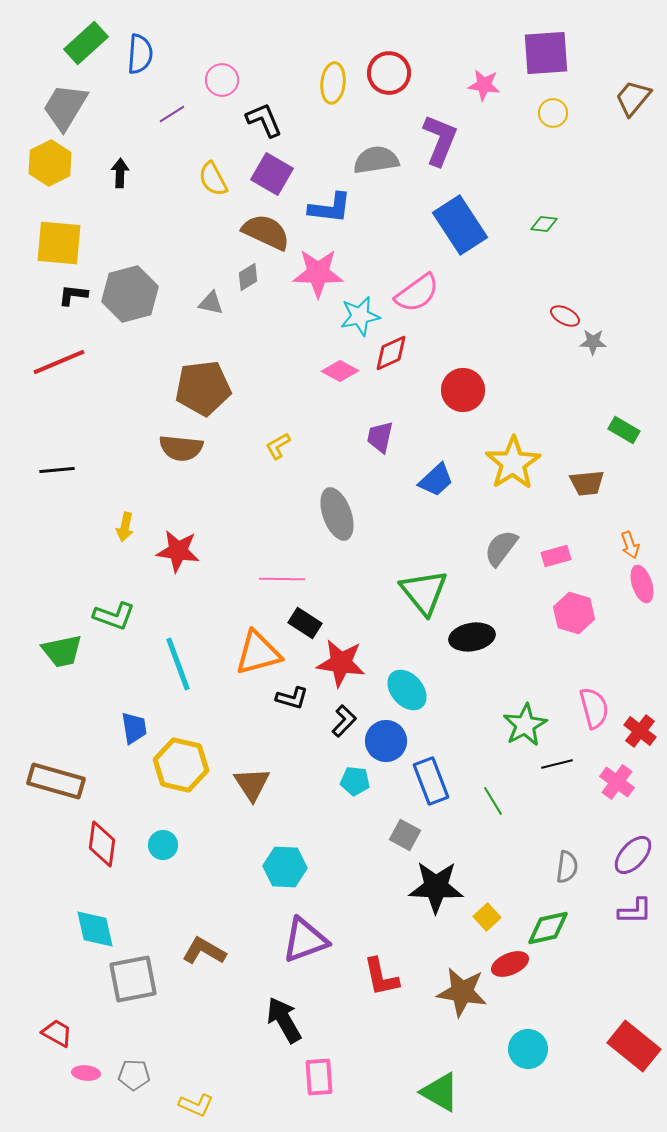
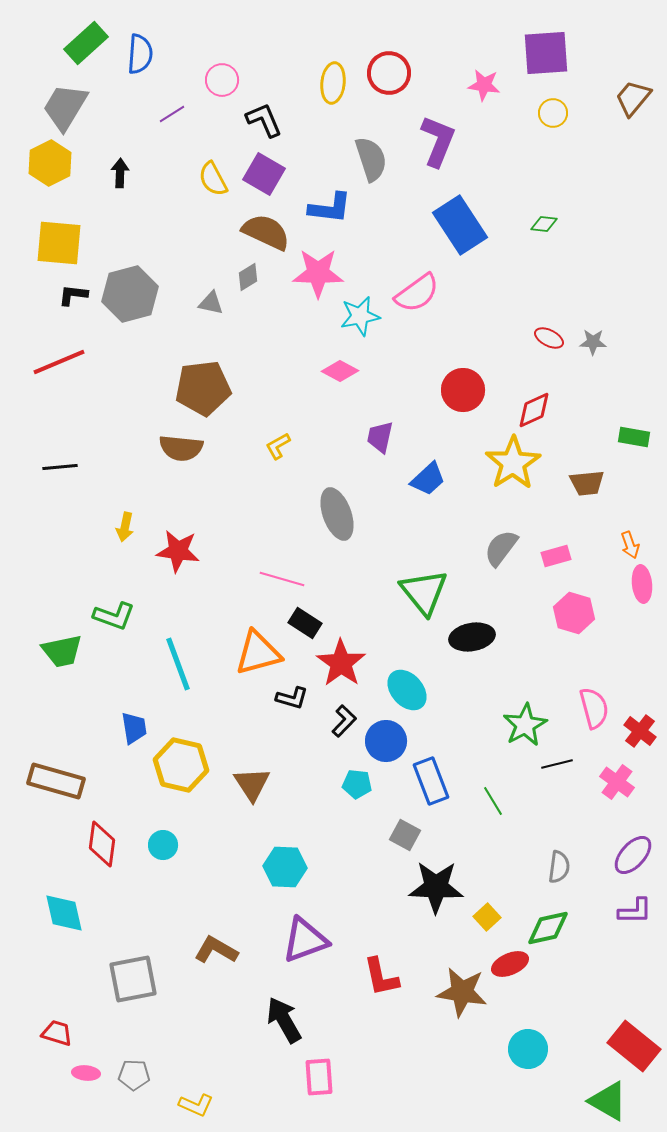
purple L-shape at (440, 140): moved 2 px left, 1 px down
gray semicircle at (376, 160): moved 5 px left, 1 px up; rotated 81 degrees clockwise
purple square at (272, 174): moved 8 px left
red ellipse at (565, 316): moved 16 px left, 22 px down
red diamond at (391, 353): moved 143 px right, 57 px down
green rectangle at (624, 430): moved 10 px right, 7 px down; rotated 20 degrees counterclockwise
black line at (57, 470): moved 3 px right, 3 px up
blue trapezoid at (436, 480): moved 8 px left, 1 px up
pink line at (282, 579): rotated 15 degrees clockwise
pink ellipse at (642, 584): rotated 12 degrees clockwise
red star at (341, 663): rotated 27 degrees clockwise
cyan pentagon at (355, 781): moved 2 px right, 3 px down
gray semicircle at (567, 867): moved 8 px left
cyan diamond at (95, 929): moved 31 px left, 16 px up
brown L-shape at (204, 951): moved 12 px right, 1 px up
red trapezoid at (57, 1033): rotated 12 degrees counterclockwise
green triangle at (440, 1092): moved 168 px right, 9 px down
